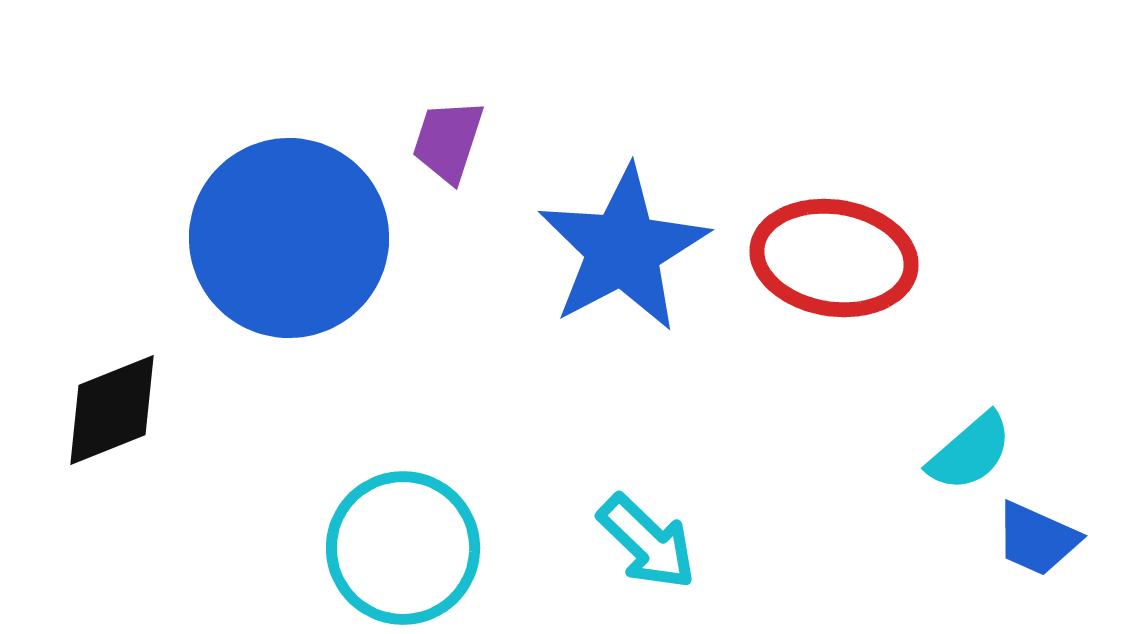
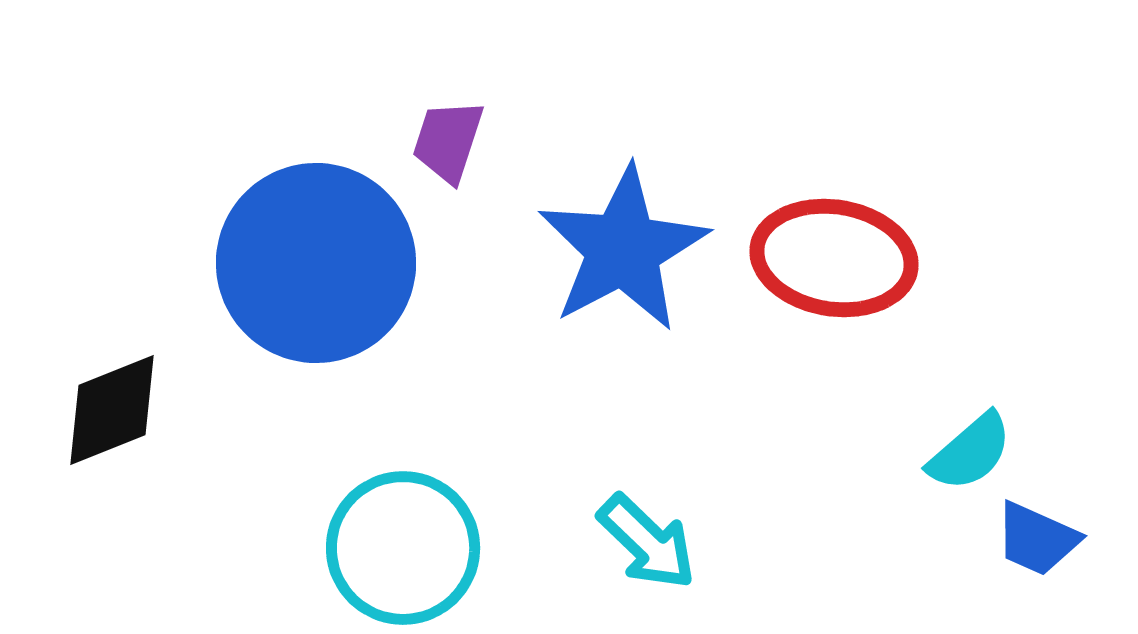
blue circle: moved 27 px right, 25 px down
